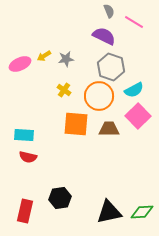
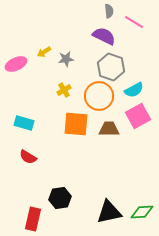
gray semicircle: rotated 16 degrees clockwise
yellow arrow: moved 4 px up
pink ellipse: moved 4 px left
yellow cross: rotated 24 degrees clockwise
pink square: rotated 15 degrees clockwise
cyan rectangle: moved 12 px up; rotated 12 degrees clockwise
red semicircle: rotated 18 degrees clockwise
red rectangle: moved 8 px right, 8 px down
